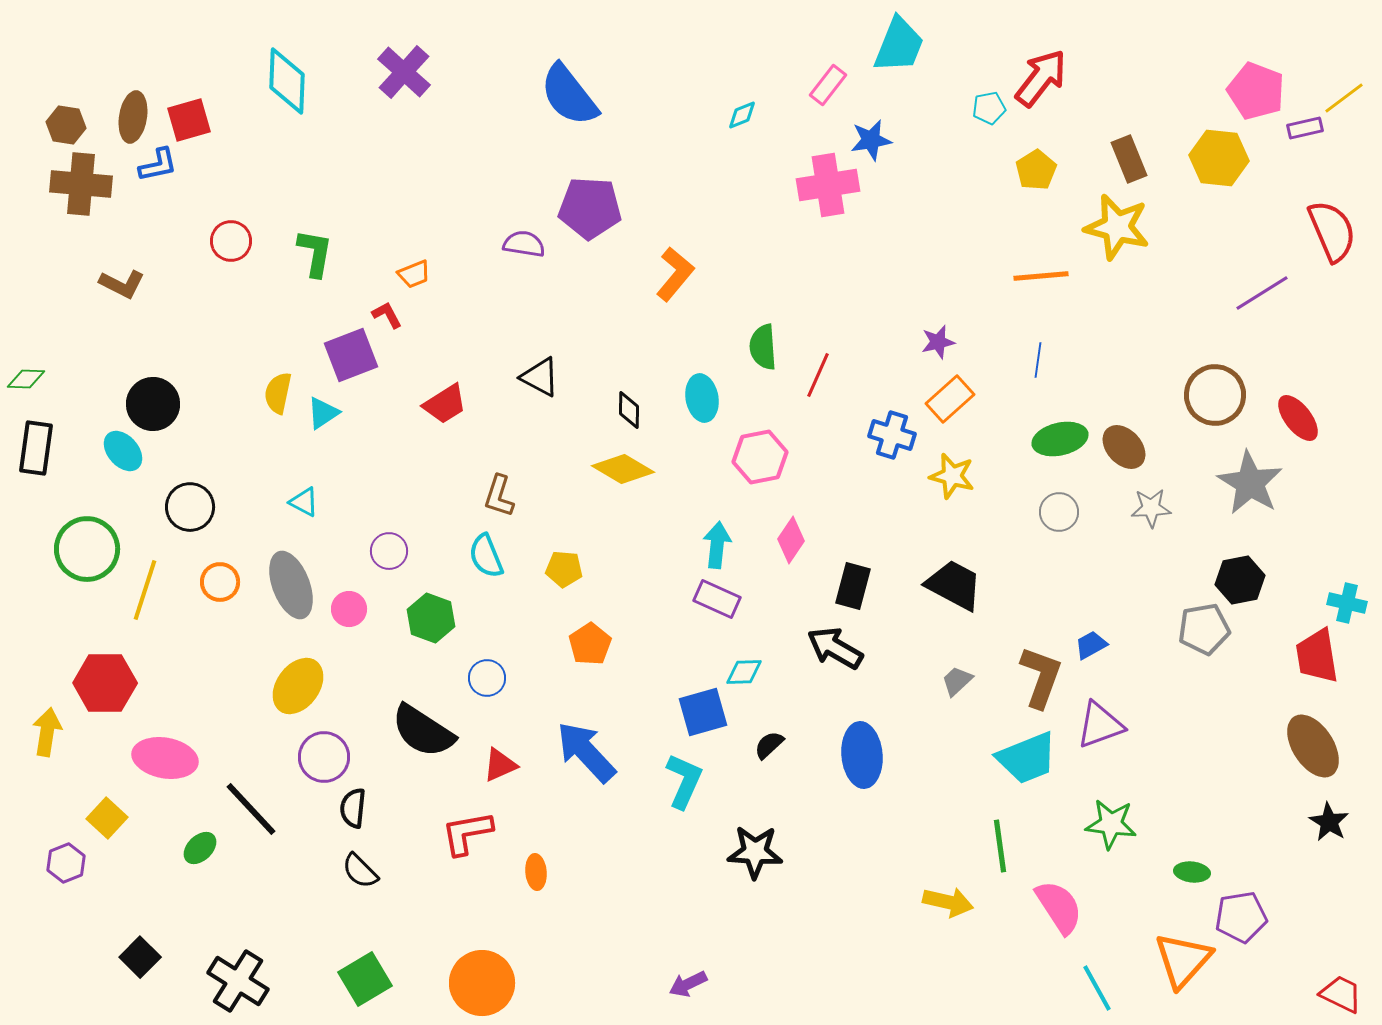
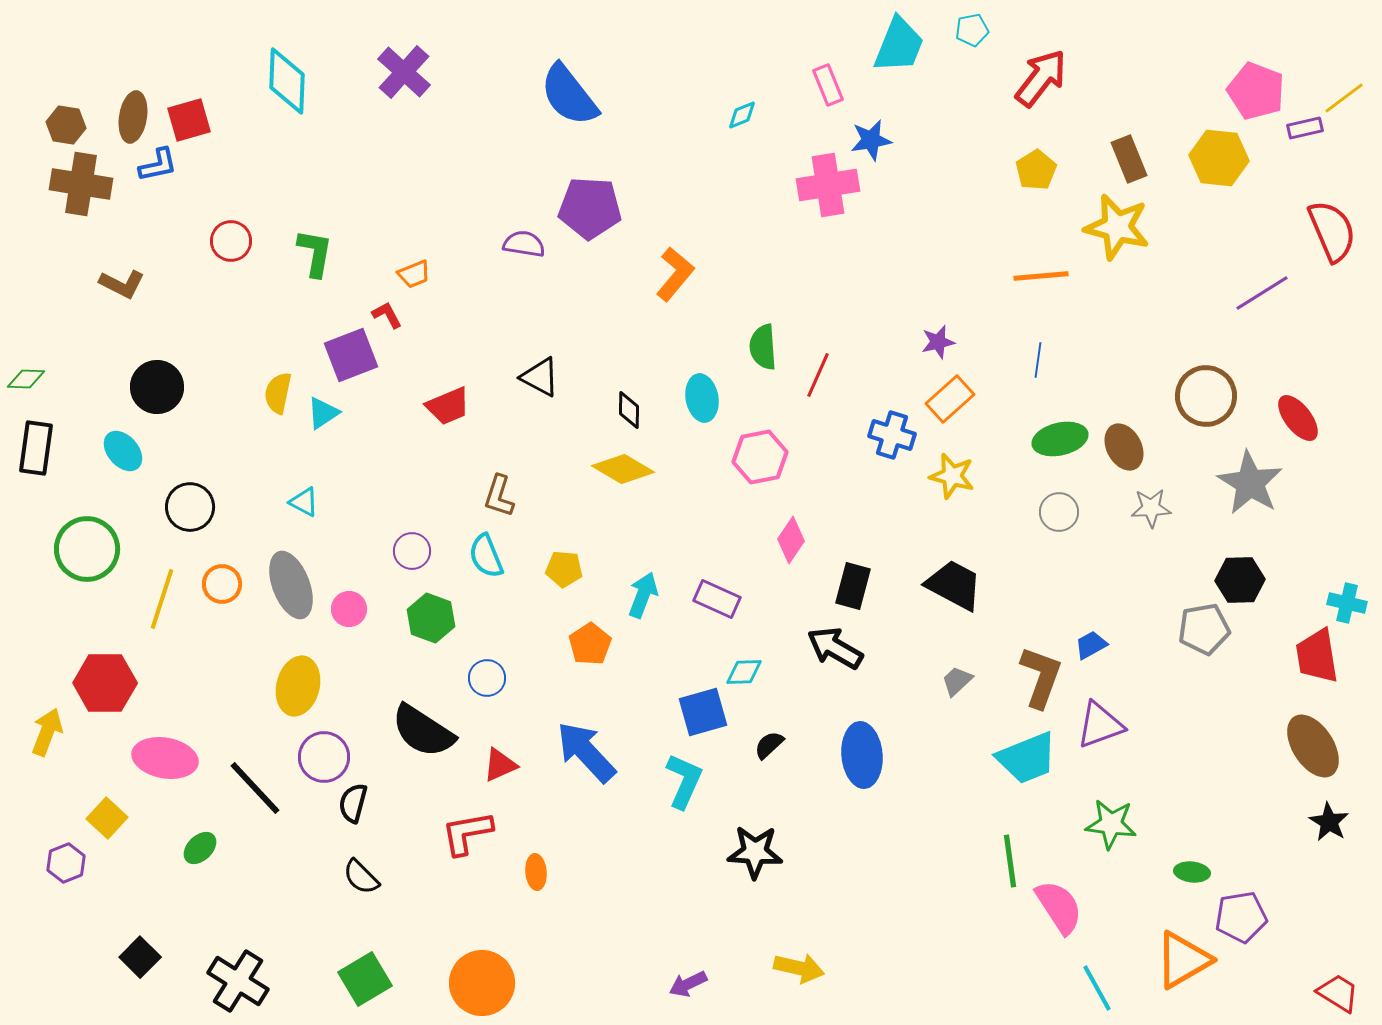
pink rectangle at (828, 85): rotated 60 degrees counterclockwise
cyan pentagon at (989, 108): moved 17 px left, 78 px up
brown cross at (81, 184): rotated 4 degrees clockwise
brown circle at (1215, 395): moved 9 px left, 1 px down
black circle at (153, 404): moved 4 px right, 17 px up
red trapezoid at (445, 404): moved 3 px right, 2 px down; rotated 9 degrees clockwise
brown ellipse at (1124, 447): rotated 15 degrees clockwise
cyan arrow at (717, 545): moved 74 px left, 50 px down; rotated 15 degrees clockwise
purple circle at (389, 551): moved 23 px right
black hexagon at (1240, 580): rotated 9 degrees clockwise
orange circle at (220, 582): moved 2 px right, 2 px down
yellow line at (145, 590): moved 17 px right, 9 px down
yellow ellipse at (298, 686): rotated 22 degrees counterclockwise
yellow arrow at (47, 732): rotated 12 degrees clockwise
black semicircle at (353, 808): moved 5 px up; rotated 9 degrees clockwise
black line at (251, 809): moved 4 px right, 21 px up
green line at (1000, 846): moved 10 px right, 15 px down
black semicircle at (360, 871): moved 1 px right, 6 px down
yellow arrow at (948, 902): moved 149 px left, 66 px down
orange triangle at (1183, 960): rotated 18 degrees clockwise
red trapezoid at (1341, 994): moved 3 px left, 1 px up; rotated 6 degrees clockwise
